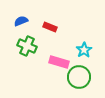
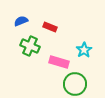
green cross: moved 3 px right
green circle: moved 4 px left, 7 px down
